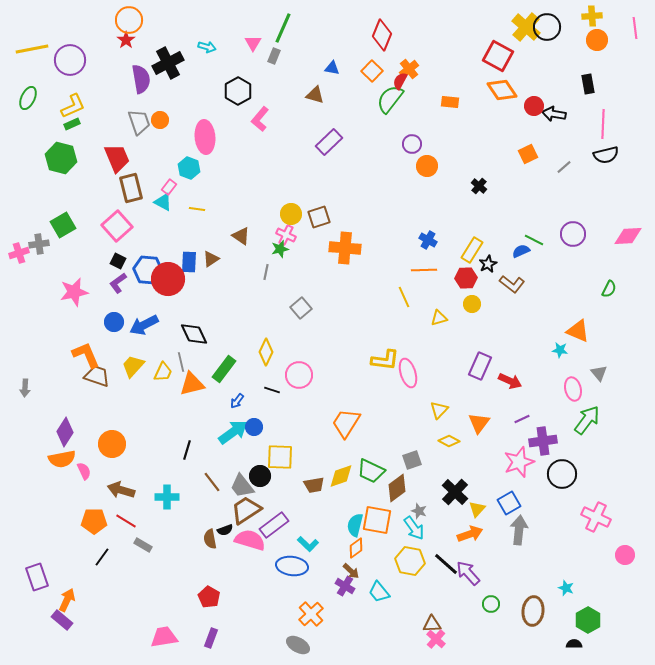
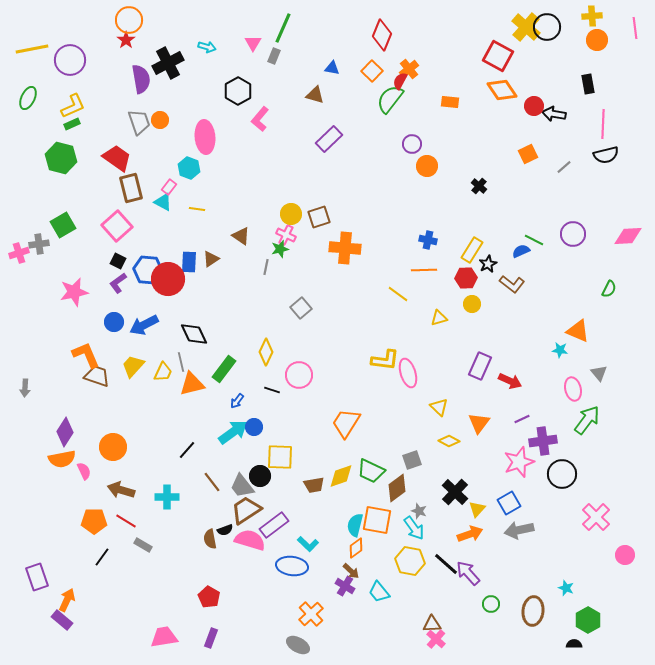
purple rectangle at (329, 142): moved 3 px up
red trapezoid at (117, 158): rotated 32 degrees counterclockwise
blue cross at (428, 240): rotated 18 degrees counterclockwise
gray line at (266, 272): moved 5 px up
yellow line at (404, 297): moved 6 px left, 3 px up; rotated 30 degrees counterclockwise
yellow triangle at (439, 410): moved 3 px up; rotated 30 degrees counterclockwise
orange circle at (112, 444): moved 1 px right, 3 px down
black line at (187, 450): rotated 24 degrees clockwise
pink cross at (596, 517): rotated 20 degrees clockwise
gray arrow at (519, 530): rotated 108 degrees counterclockwise
